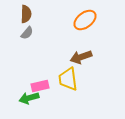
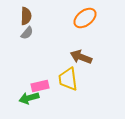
brown semicircle: moved 2 px down
orange ellipse: moved 2 px up
brown arrow: rotated 40 degrees clockwise
